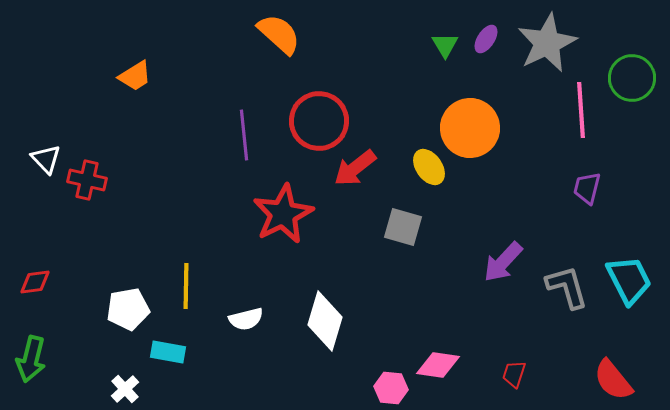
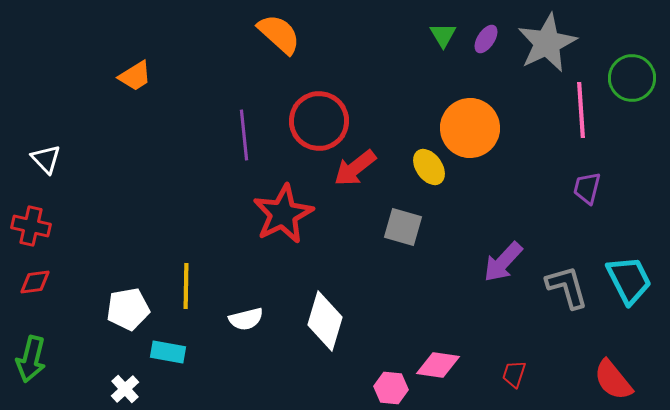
green triangle: moved 2 px left, 10 px up
red cross: moved 56 px left, 46 px down
